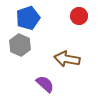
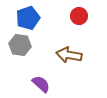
gray hexagon: rotated 15 degrees counterclockwise
brown arrow: moved 2 px right, 4 px up
purple semicircle: moved 4 px left
